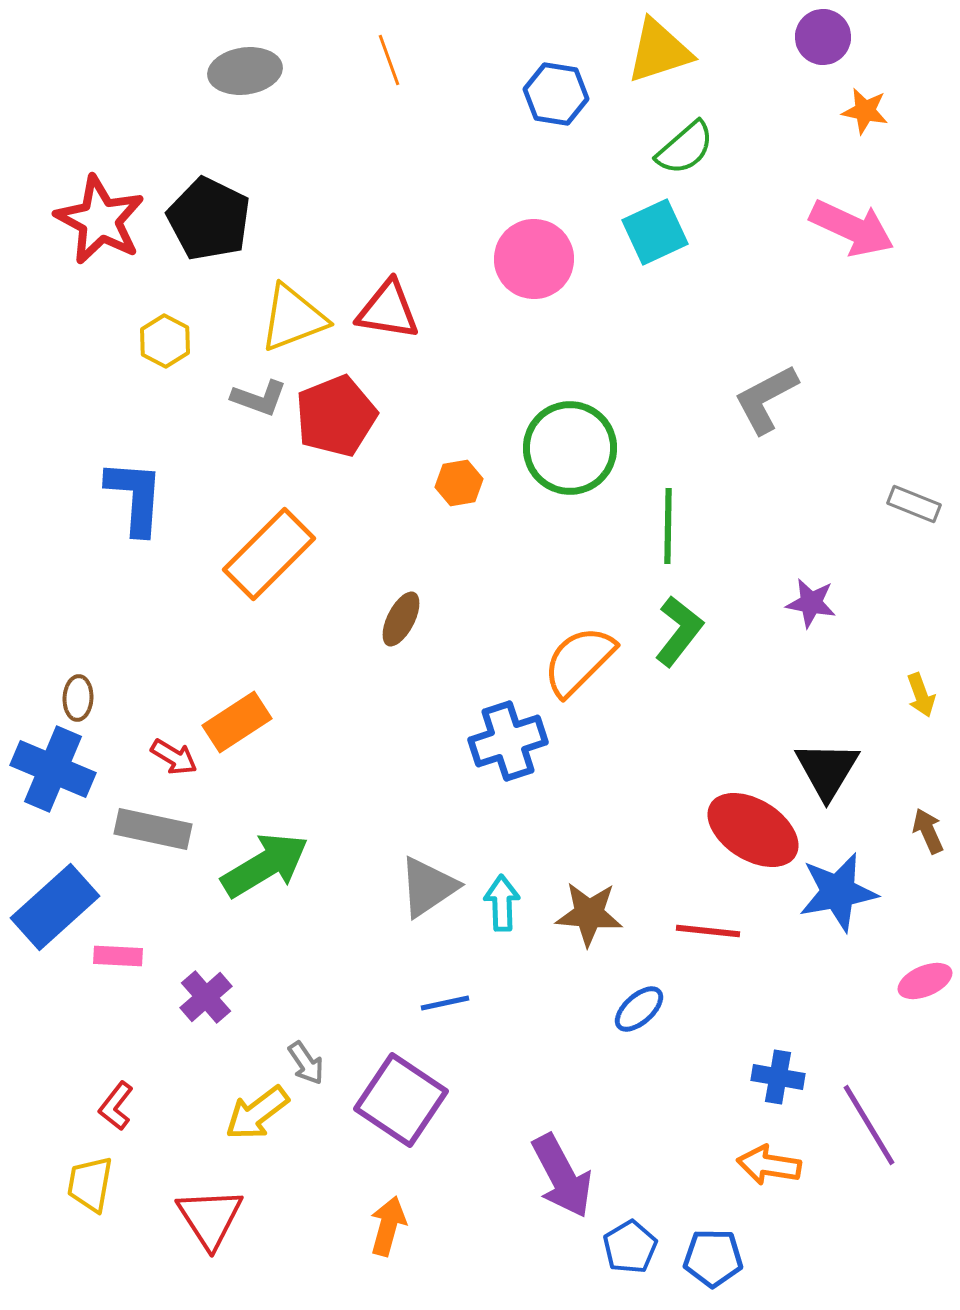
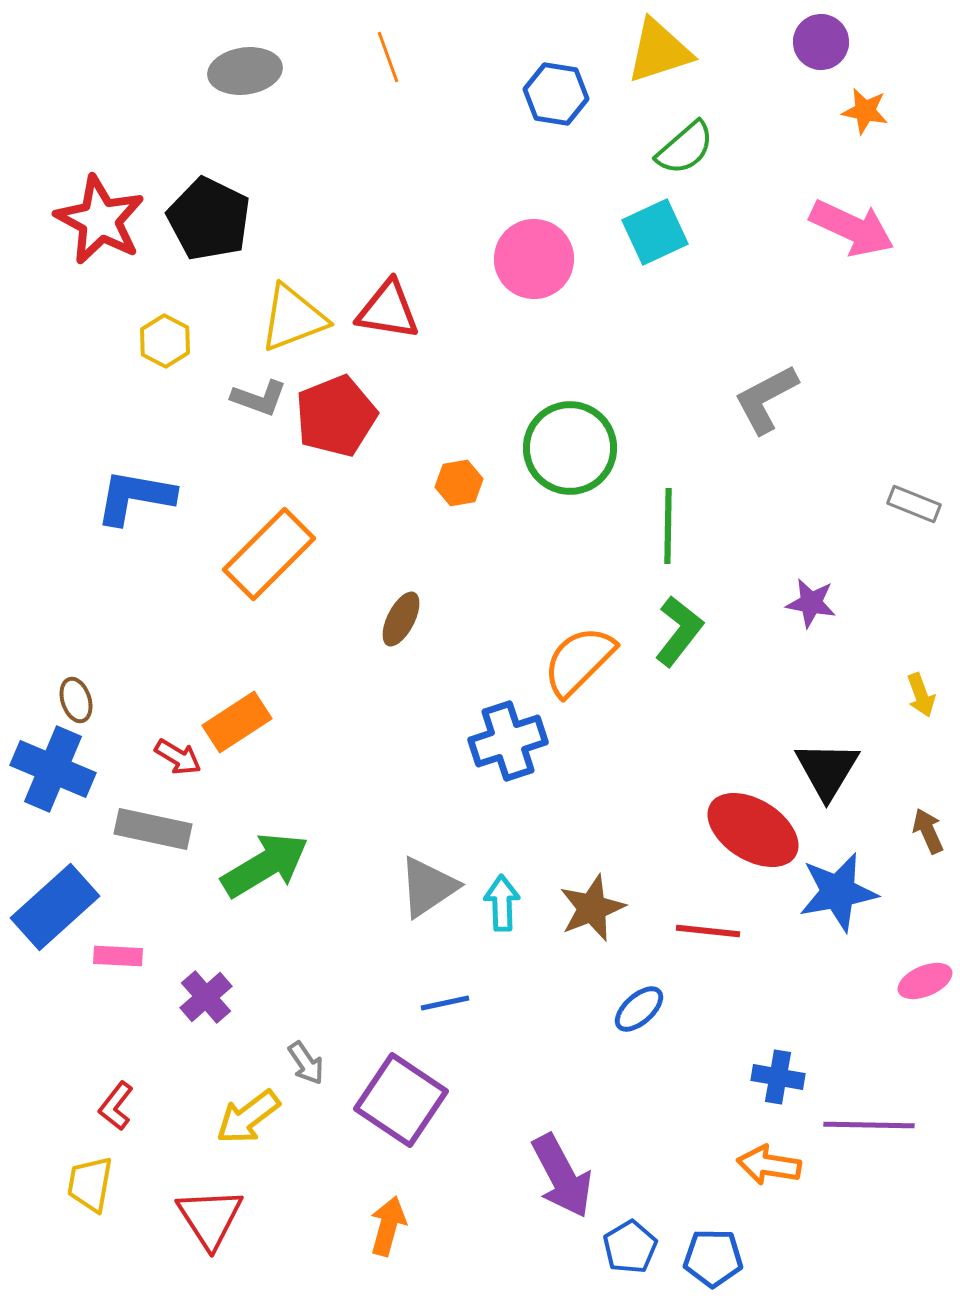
purple circle at (823, 37): moved 2 px left, 5 px down
orange line at (389, 60): moved 1 px left, 3 px up
blue L-shape at (135, 497): rotated 84 degrees counterclockwise
brown ellipse at (78, 698): moved 2 px left, 2 px down; rotated 21 degrees counterclockwise
red arrow at (174, 757): moved 4 px right
brown star at (589, 914): moved 3 px right, 6 px up; rotated 26 degrees counterclockwise
yellow arrow at (257, 1113): moved 9 px left, 4 px down
purple line at (869, 1125): rotated 58 degrees counterclockwise
